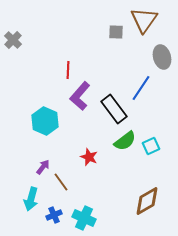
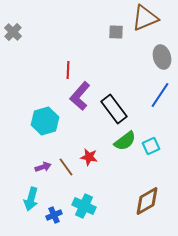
brown triangle: moved 1 px right, 2 px up; rotated 32 degrees clockwise
gray cross: moved 8 px up
blue line: moved 19 px right, 7 px down
cyan hexagon: rotated 20 degrees clockwise
red star: rotated 12 degrees counterclockwise
purple arrow: rotated 35 degrees clockwise
brown line: moved 5 px right, 15 px up
cyan cross: moved 12 px up
